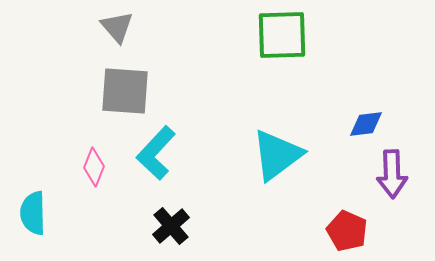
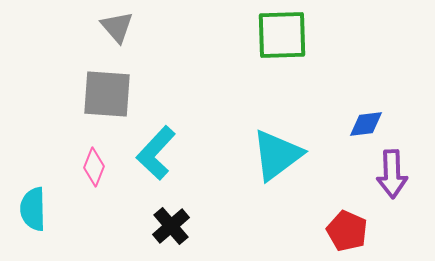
gray square: moved 18 px left, 3 px down
cyan semicircle: moved 4 px up
